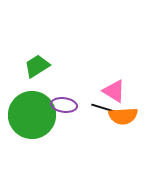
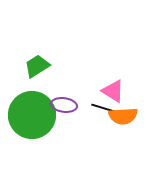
pink triangle: moved 1 px left
